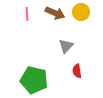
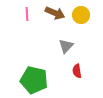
yellow circle: moved 3 px down
